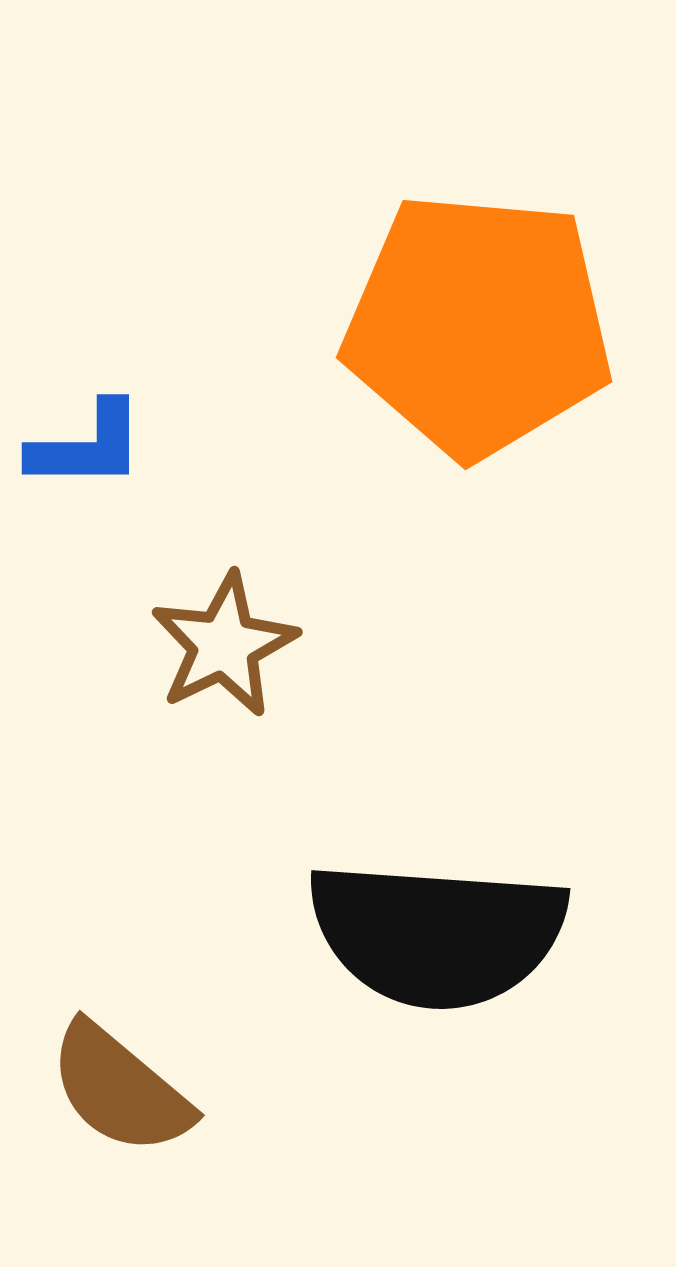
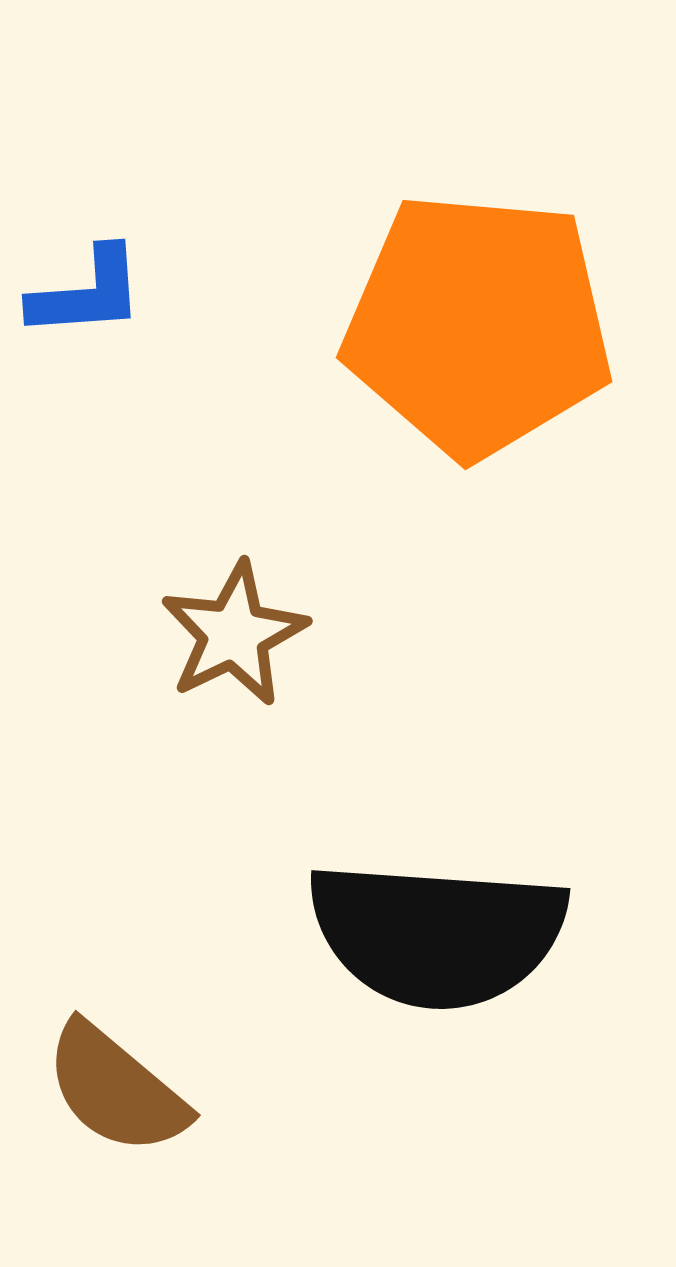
blue L-shape: moved 153 px up; rotated 4 degrees counterclockwise
brown star: moved 10 px right, 11 px up
brown semicircle: moved 4 px left
